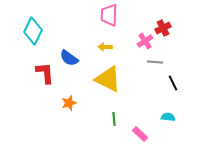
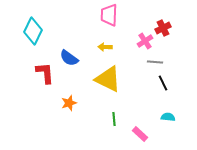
black line: moved 10 px left
